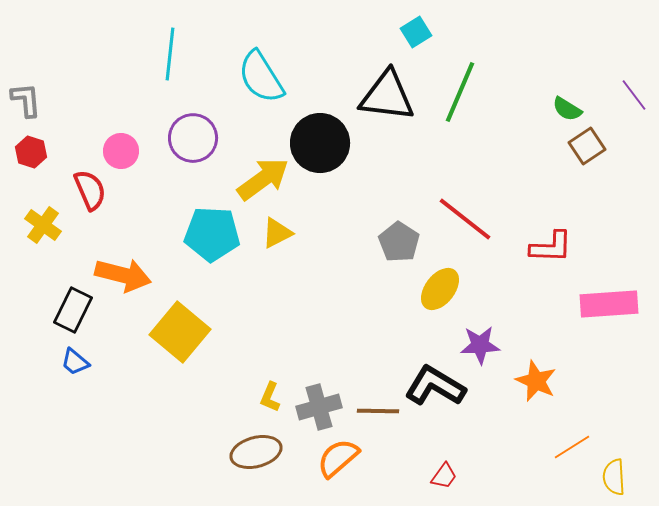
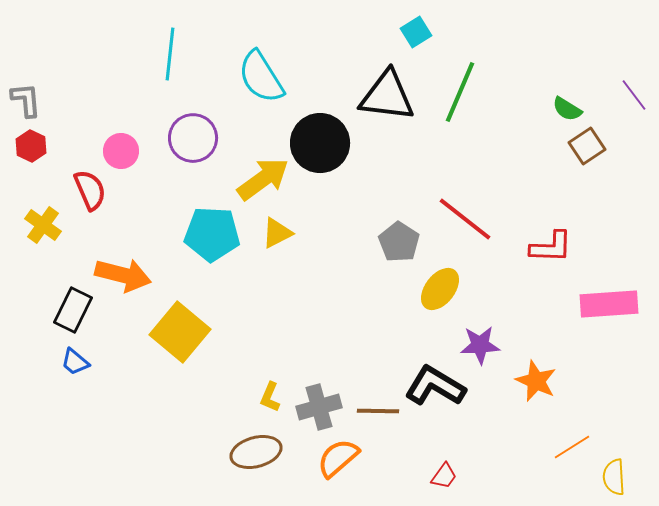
red hexagon: moved 6 px up; rotated 8 degrees clockwise
